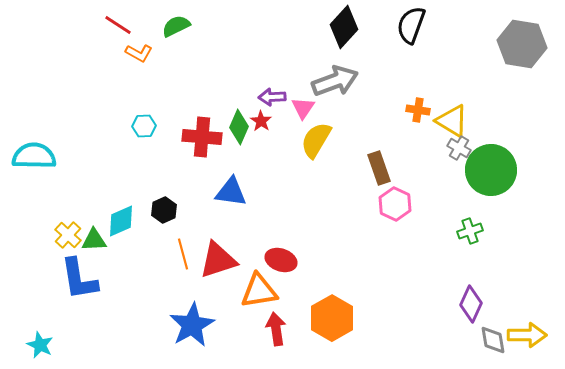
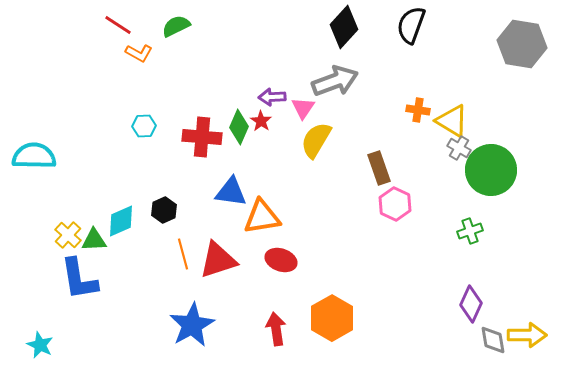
orange triangle: moved 3 px right, 74 px up
